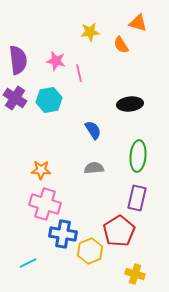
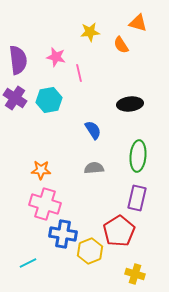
pink star: moved 4 px up
